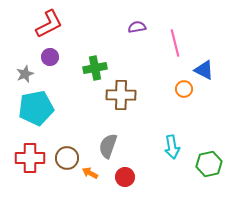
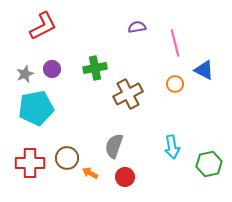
red L-shape: moved 6 px left, 2 px down
purple circle: moved 2 px right, 12 px down
orange circle: moved 9 px left, 5 px up
brown cross: moved 7 px right, 1 px up; rotated 28 degrees counterclockwise
gray semicircle: moved 6 px right
red cross: moved 5 px down
